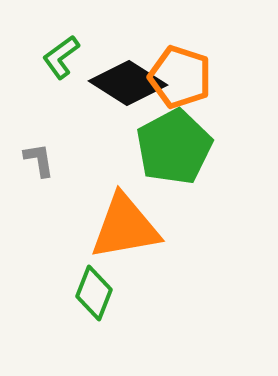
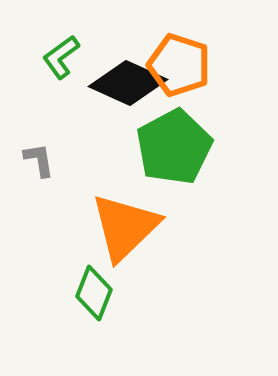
orange pentagon: moved 1 px left, 12 px up
black diamond: rotated 8 degrees counterclockwise
orange triangle: rotated 34 degrees counterclockwise
